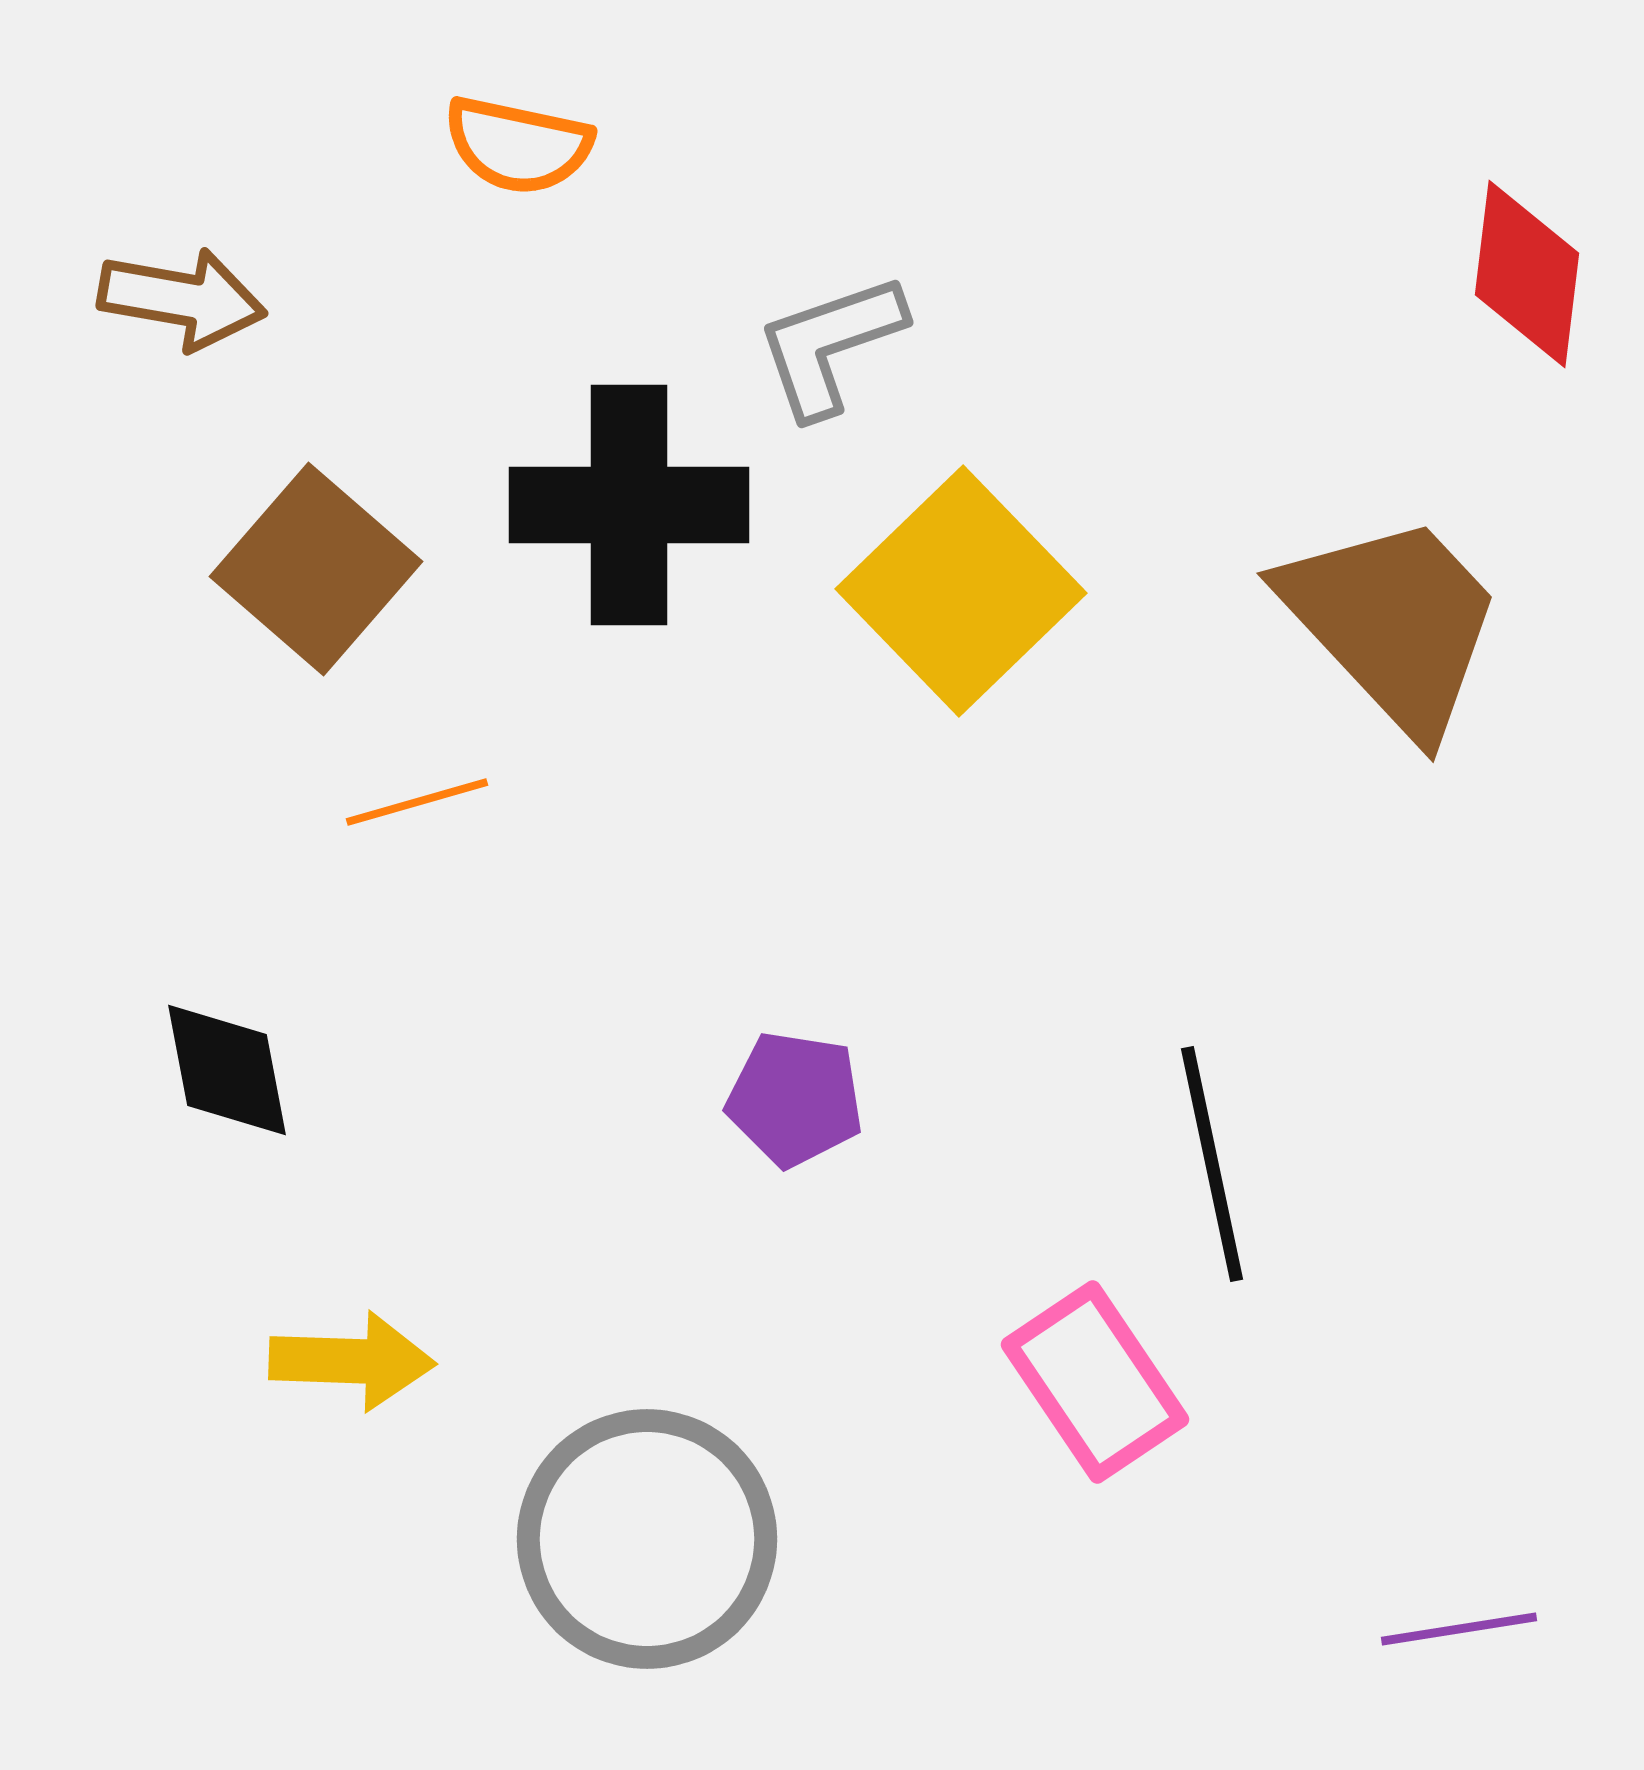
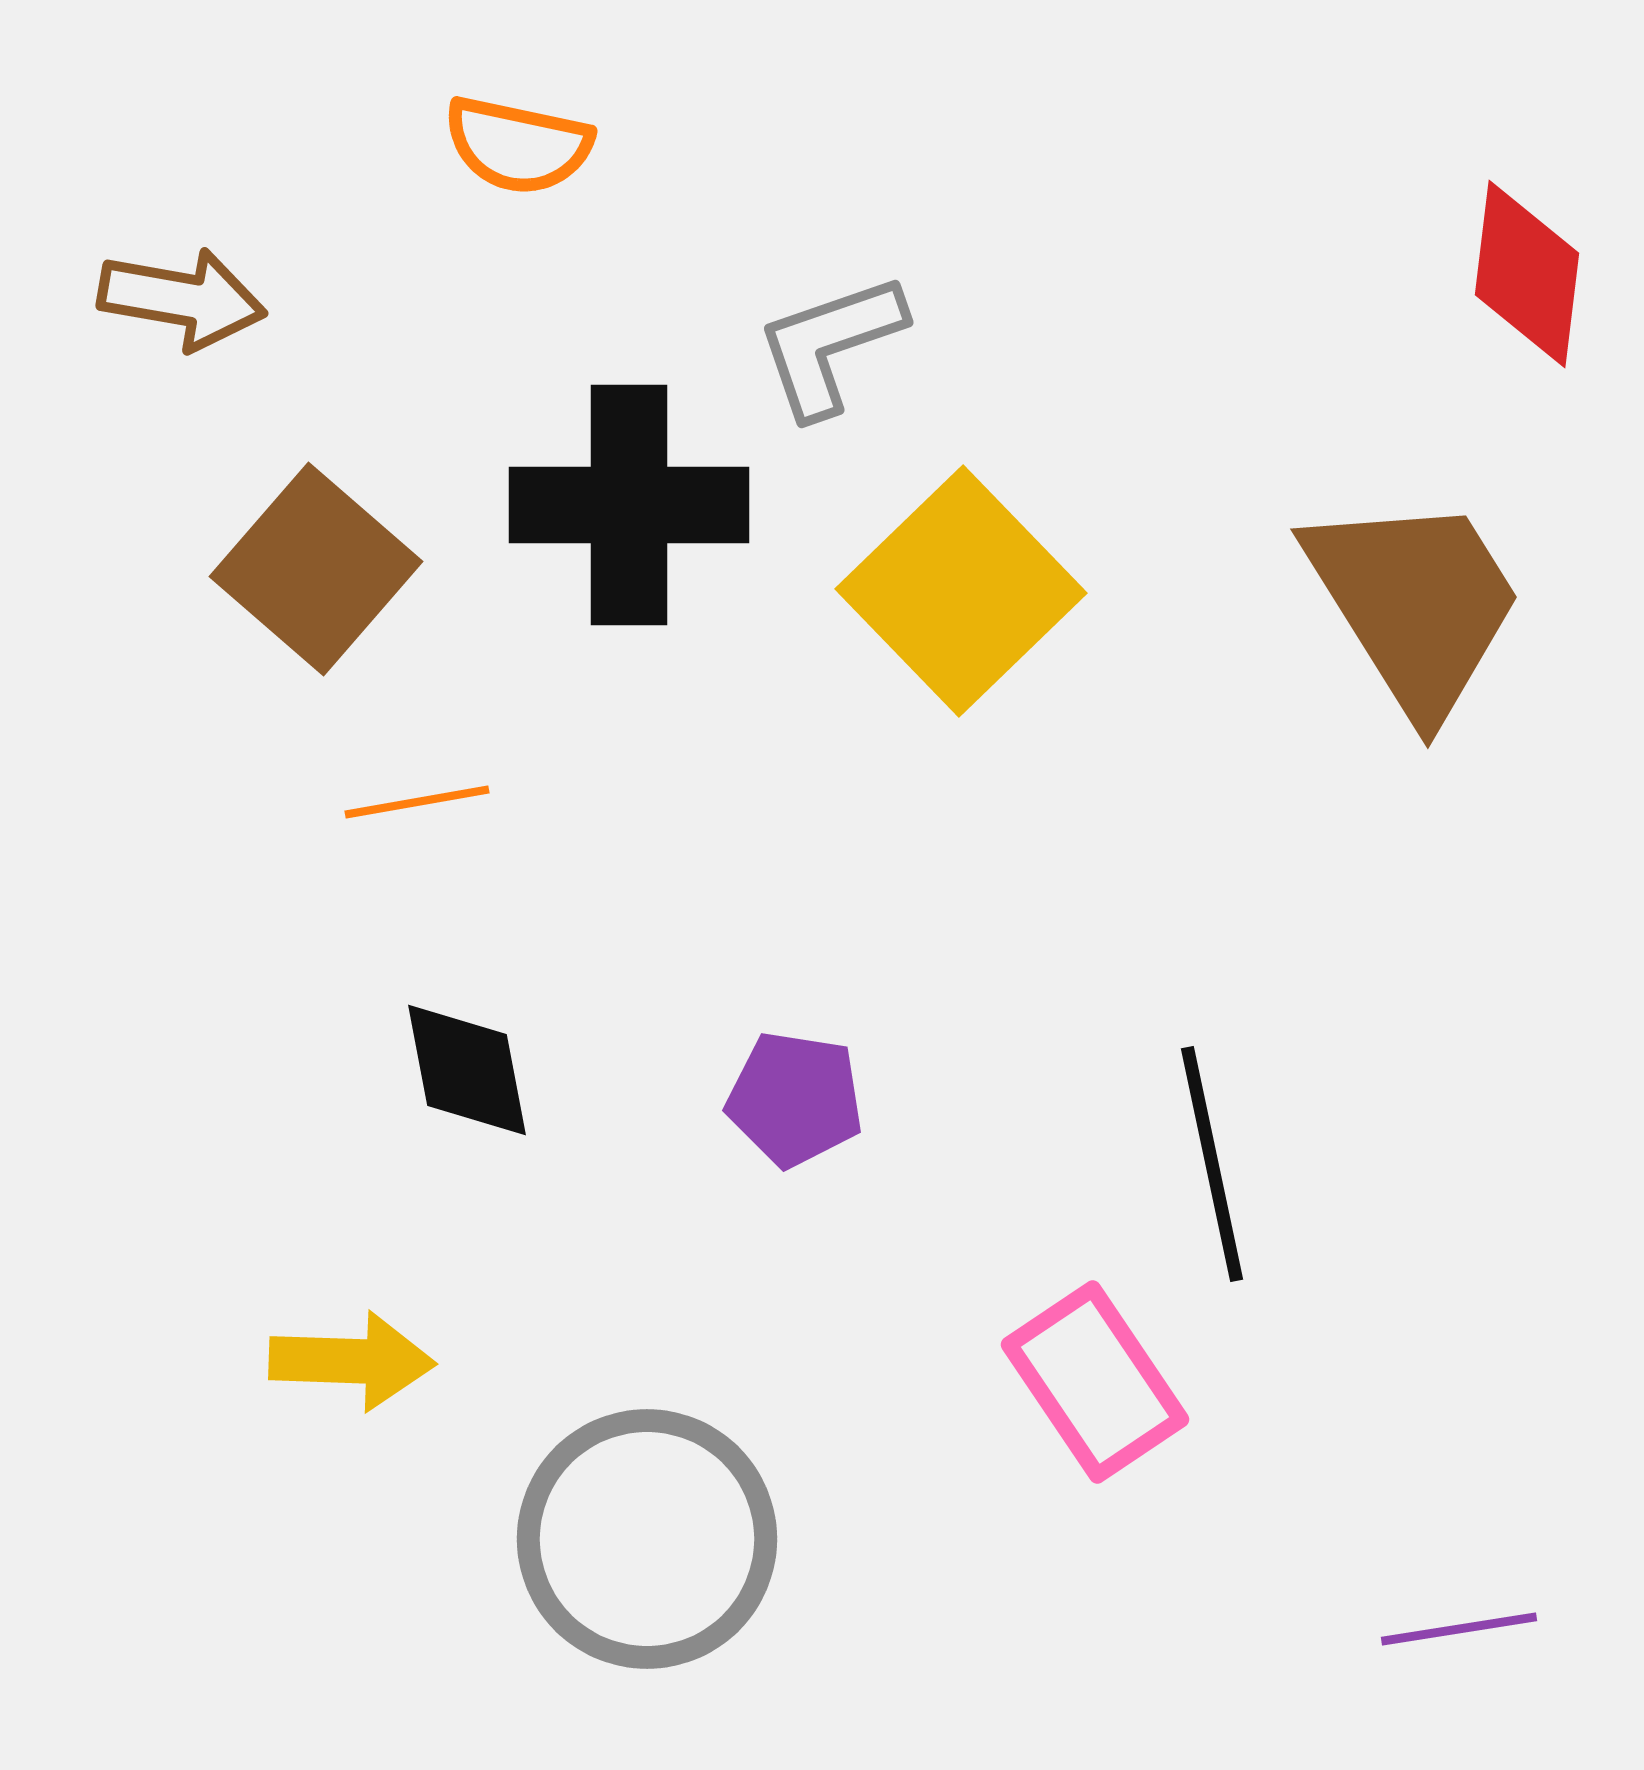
brown trapezoid: moved 22 px right, 19 px up; rotated 11 degrees clockwise
orange line: rotated 6 degrees clockwise
black diamond: moved 240 px right
